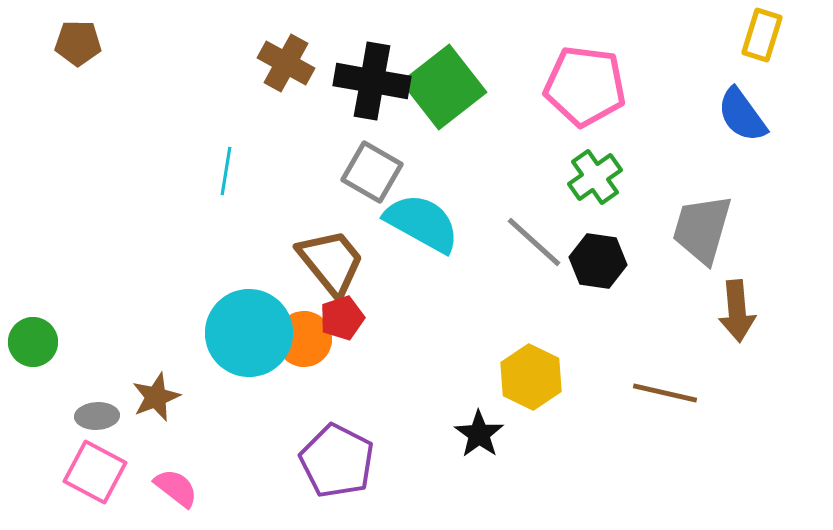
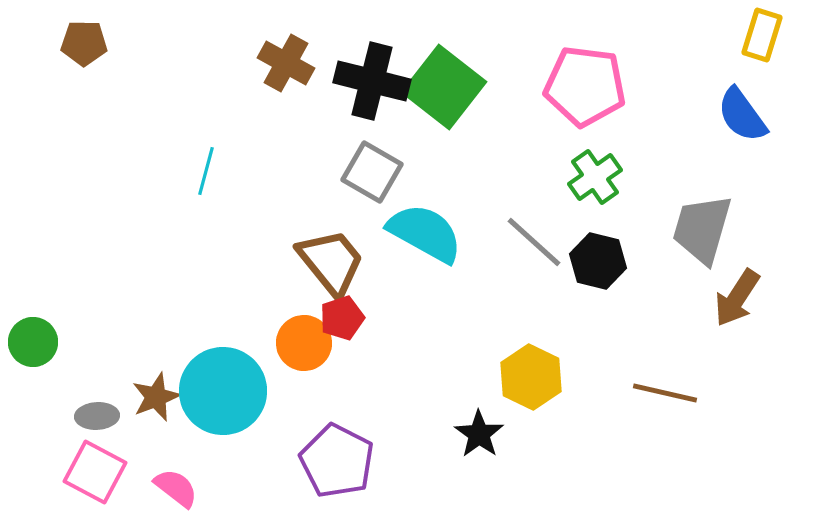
brown pentagon: moved 6 px right
black cross: rotated 4 degrees clockwise
green square: rotated 14 degrees counterclockwise
cyan line: moved 20 px left; rotated 6 degrees clockwise
cyan semicircle: moved 3 px right, 10 px down
black hexagon: rotated 6 degrees clockwise
brown arrow: moved 13 px up; rotated 38 degrees clockwise
cyan circle: moved 26 px left, 58 px down
orange circle: moved 4 px down
